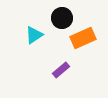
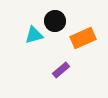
black circle: moved 7 px left, 3 px down
cyan triangle: rotated 18 degrees clockwise
